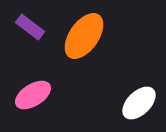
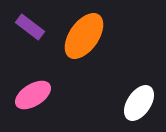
white ellipse: rotated 12 degrees counterclockwise
